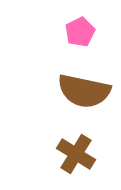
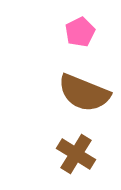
brown semicircle: moved 2 px down; rotated 10 degrees clockwise
